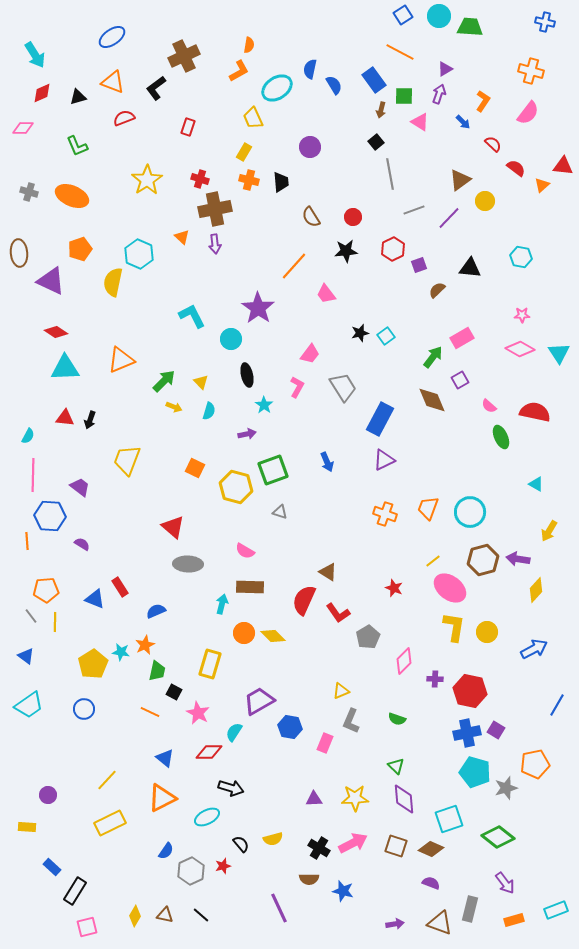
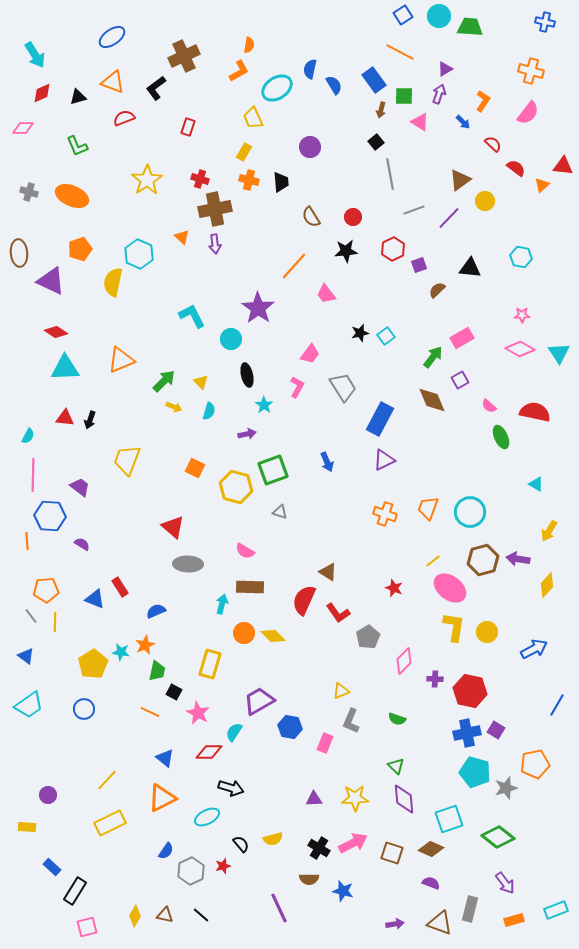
yellow diamond at (536, 590): moved 11 px right, 5 px up
brown square at (396, 846): moved 4 px left, 7 px down
